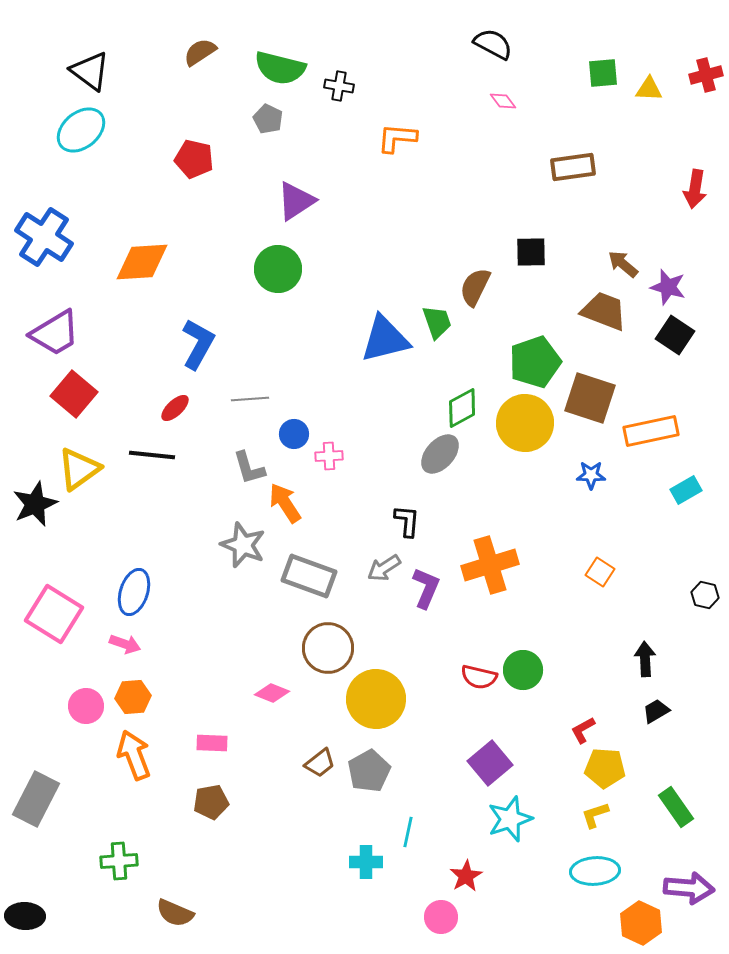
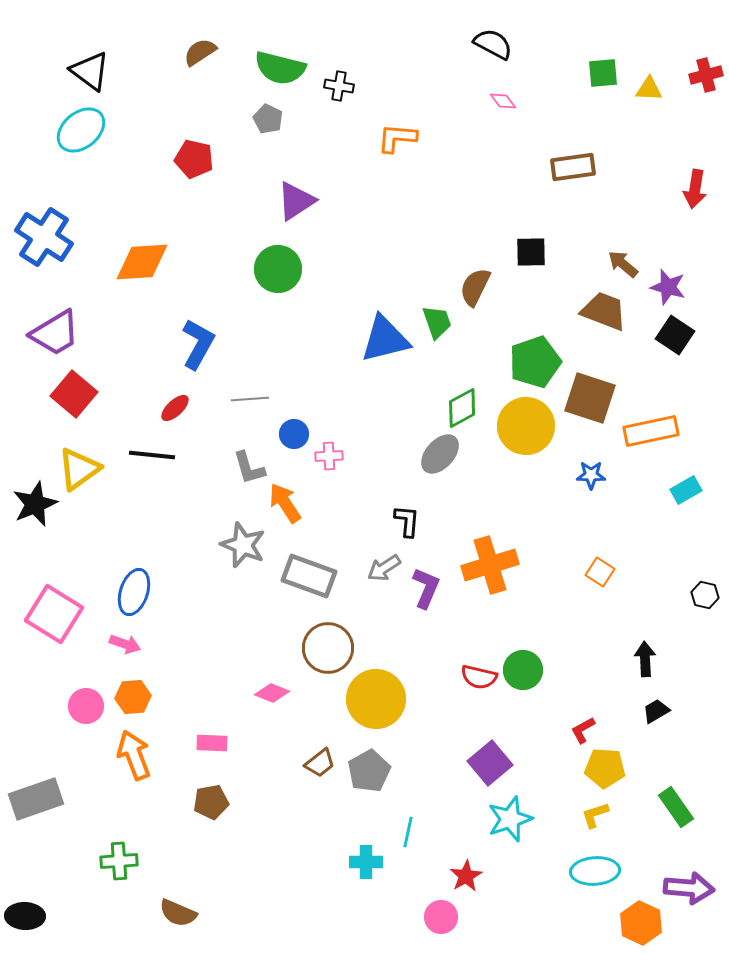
yellow circle at (525, 423): moved 1 px right, 3 px down
gray rectangle at (36, 799): rotated 44 degrees clockwise
brown semicircle at (175, 913): moved 3 px right
